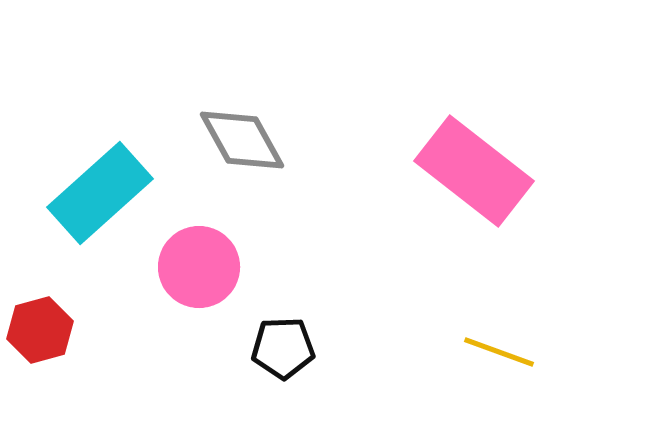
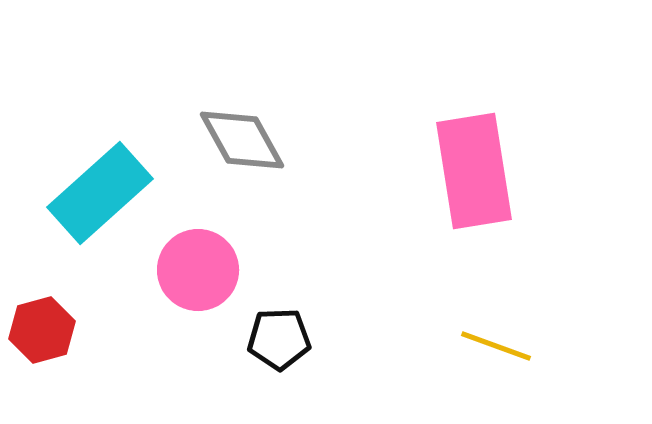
pink rectangle: rotated 43 degrees clockwise
pink circle: moved 1 px left, 3 px down
red hexagon: moved 2 px right
black pentagon: moved 4 px left, 9 px up
yellow line: moved 3 px left, 6 px up
